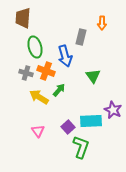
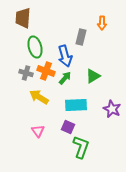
green triangle: rotated 35 degrees clockwise
green arrow: moved 6 px right, 12 px up
purple star: moved 1 px left, 1 px up
cyan rectangle: moved 15 px left, 16 px up
purple square: rotated 24 degrees counterclockwise
